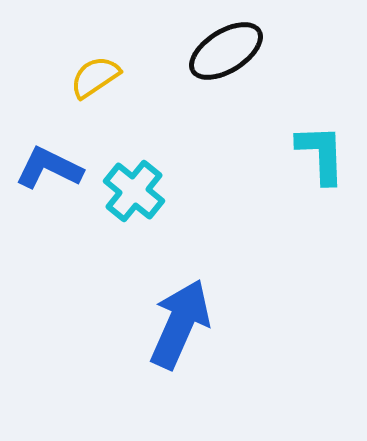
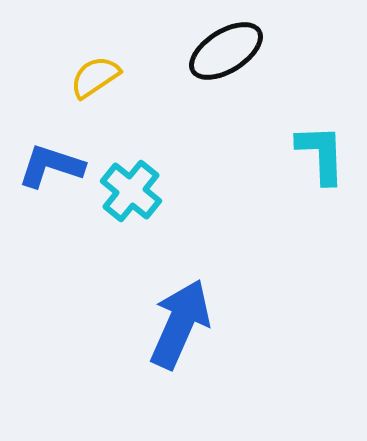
blue L-shape: moved 2 px right, 2 px up; rotated 8 degrees counterclockwise
cyan cross: moved 3 px left
